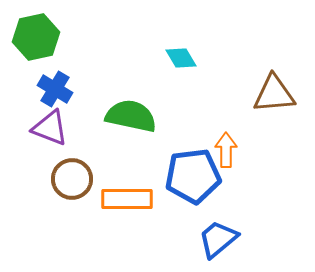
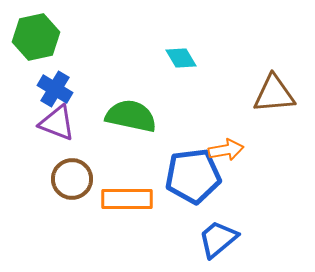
purple triangle: moved 7 px right, 5 px up
orange arrow: rotated 80 degrees clockwise
